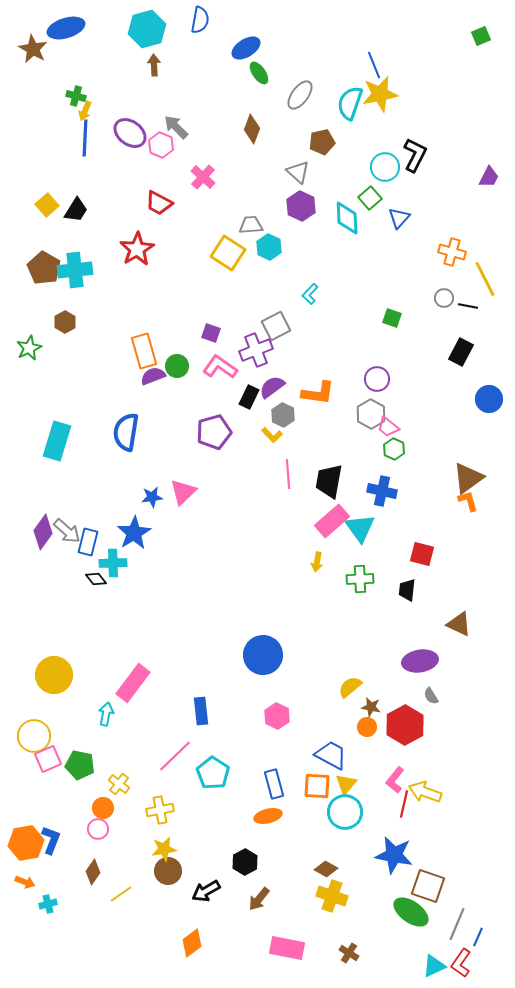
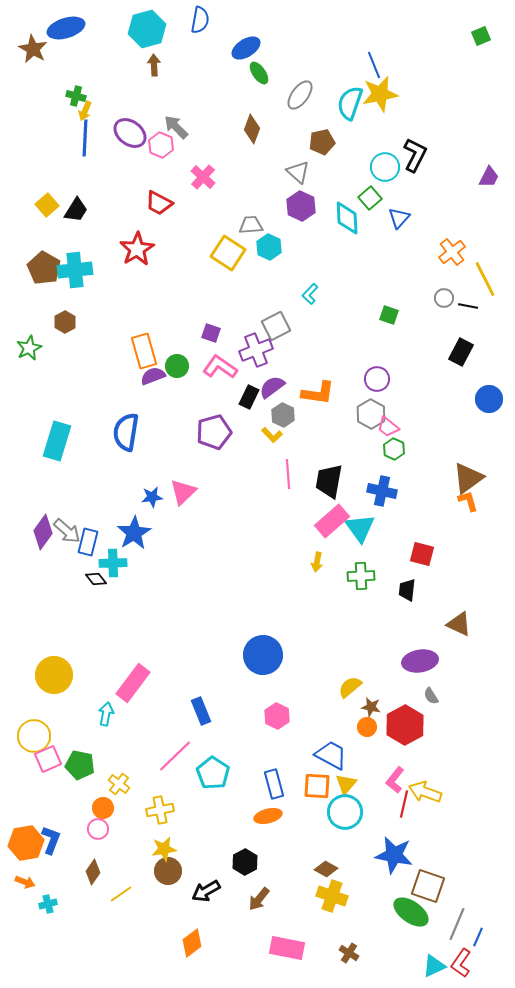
orange cross at (452, 252): rotated 36 degrees clockwise
green square at (392, 318): moved 3 px left, 3 px up
green cross at (360, 579): moved 1 px right, 3 px up
blue rectangle at (201, 711): rotated 16 degrees counterclockwise
